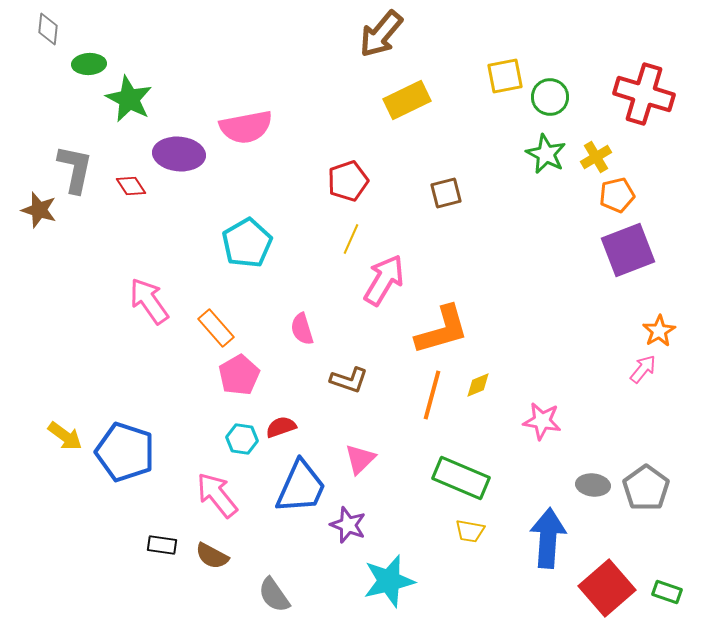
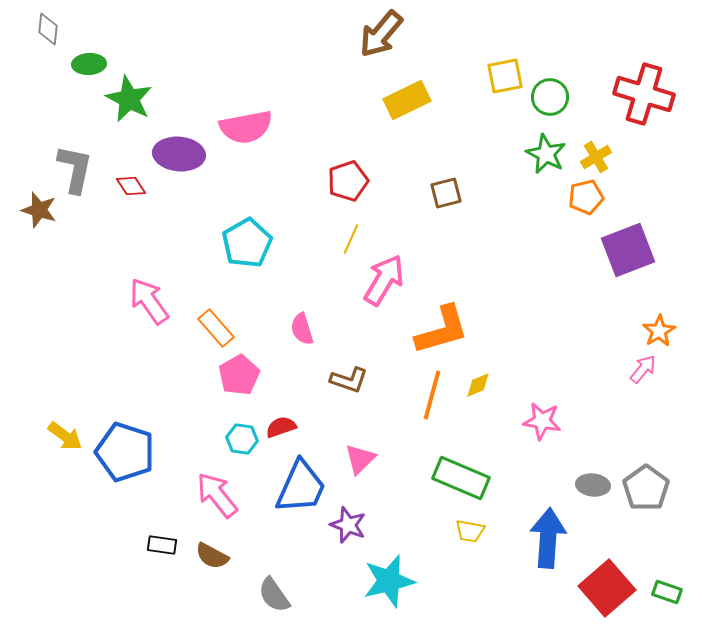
orange pentagon at (617, 195): moved 31 px left, 2 px down
